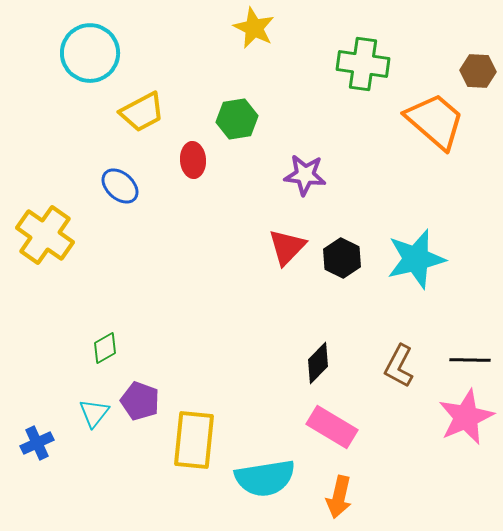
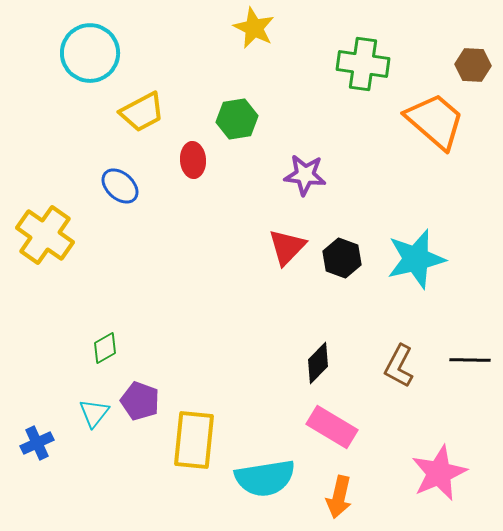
brown hexagon: moved 5 px left, 6 px up
black hexagon: rotated 6 degrees counterclockwise
pink star: moved 27 px left, 56 px down
